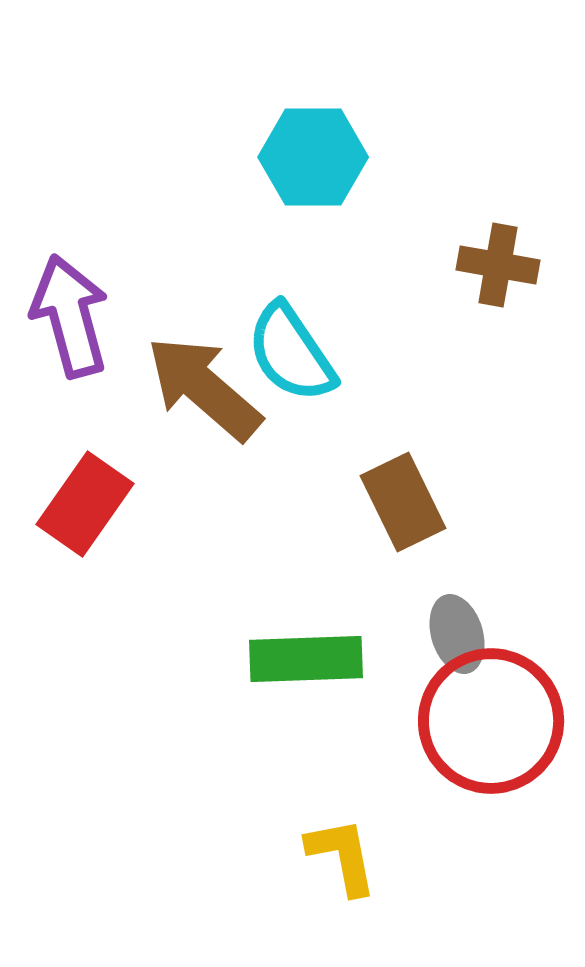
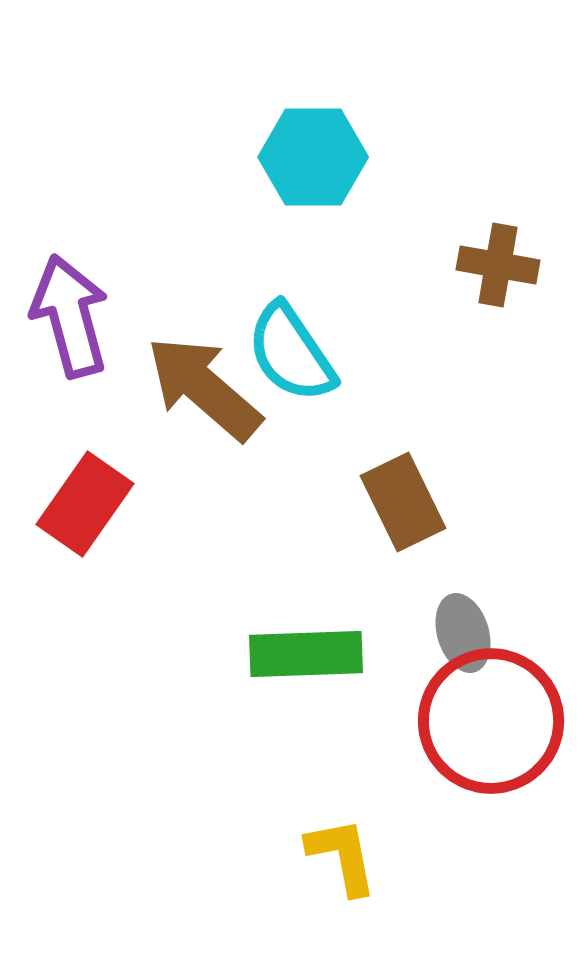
gray ellipse: moved 6 px right, 1 px up
green rectangle: moved 5 px up
